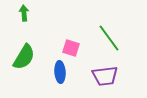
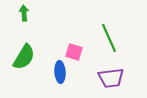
green line: rotated 12 degrees clockwise
pink square: moved 3 px right, 4 px down
purple trapezoid: moved 6 px right, 2 px down
